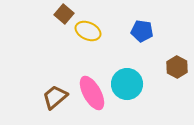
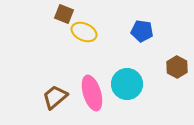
brown square: rotated 18 degrees counterclockwise
yellow ellipse: moved 4 px left, 1 px down
pink ellipse: rotated 12 degrees clockwise
